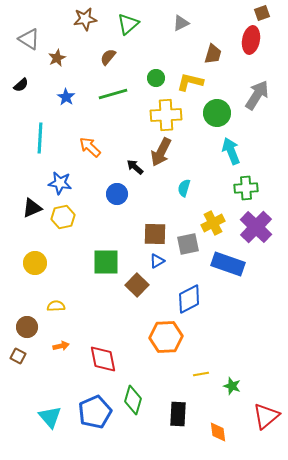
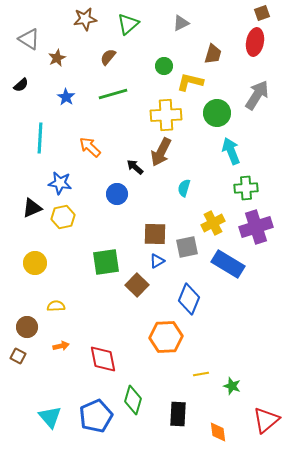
red ellipse at (251, 40): moved 4 px right, 2 px down
green circle at (156, 78): moved 8 px right, 12 px up
purple cross at (256, 227): rotated 28 degrees clockwise
gray square at (188, 244): moved 1 px left, 3 px down
green square at (106, 262): rotated 8 degrees counterclockwise
blue rectangle at (228, 264): rotated 12 degrees clockwise
blue diamond at (189, 299): rotated 40 degrees counterclockwise
blue pentagon at (95, 412): moved 1 px right, 4 px down
red triangle at (266, 416): moved 4 px down
